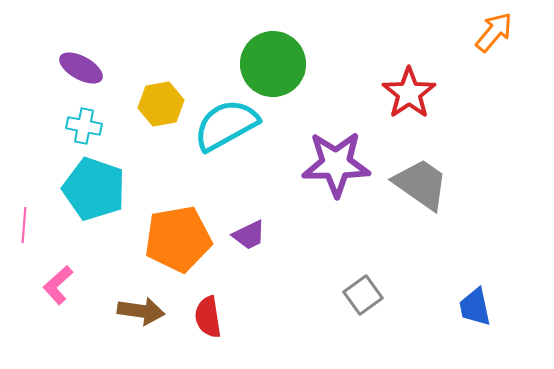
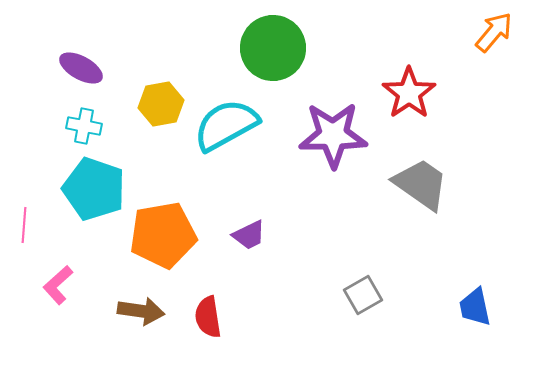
green circle: moved 16 px up
purple star: moved 3 px left, 29 px up
orange pentagon: moved 15 px left, 4 px up
gray square: rotated 6 degrees clockwise
